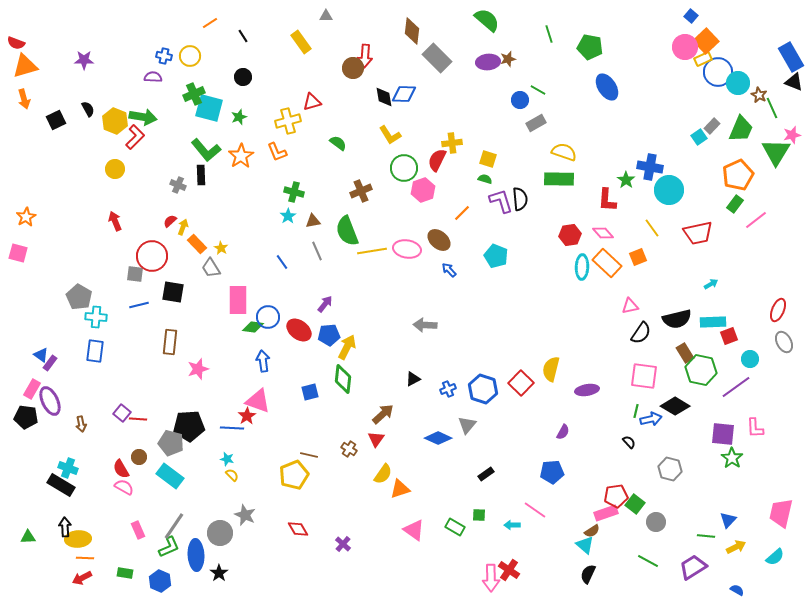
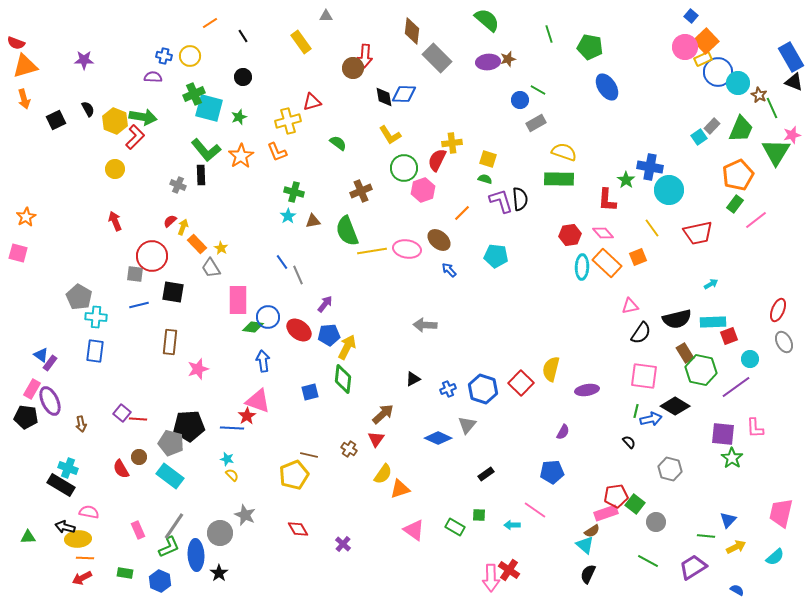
gray line at (317, 251): moved 19 px left, 24 px down
cyan pentagon at (496, 256): rotated 15 degrees counterclockwise
pink semicircle at (124, 487): moved 35 px left, 25 px down; rotated 18 degrees counterclockwise
black arrow at (65, 527): rotated 72 degrees counterclockwise
